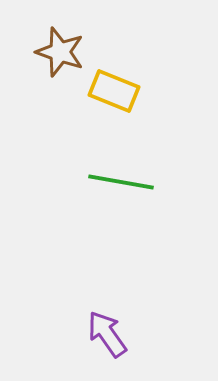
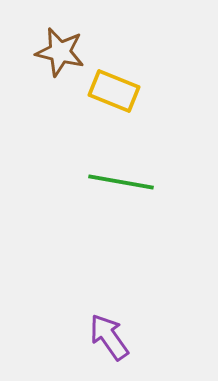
brown star: rotated 6 degrees counterclockwise
purple arrow: moved 2 px right, 3 px down
